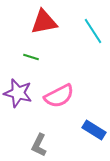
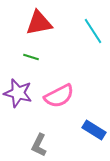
red triangle: moved 5 px left, 1 px down
